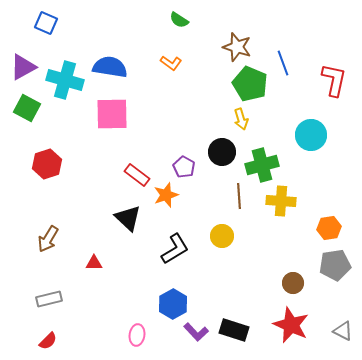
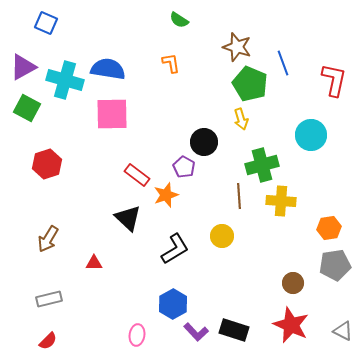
orange L-shape: rotated 135 degrees counterclockwise
blue semicircle: moved 2 px left, 2 px down
black circle: moved 18 px left, 10 px up
